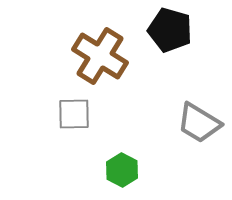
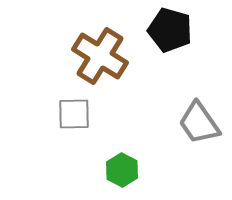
gray trapezoid: rotated 24 degrees clockwise
